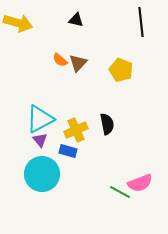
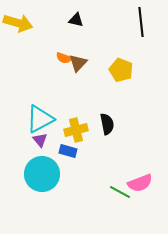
orange semicircle: moved 4 px right, 2 px up; rotated 21 degrees counterclockwise
yellow cross: rotated 10 degrees clockwise
